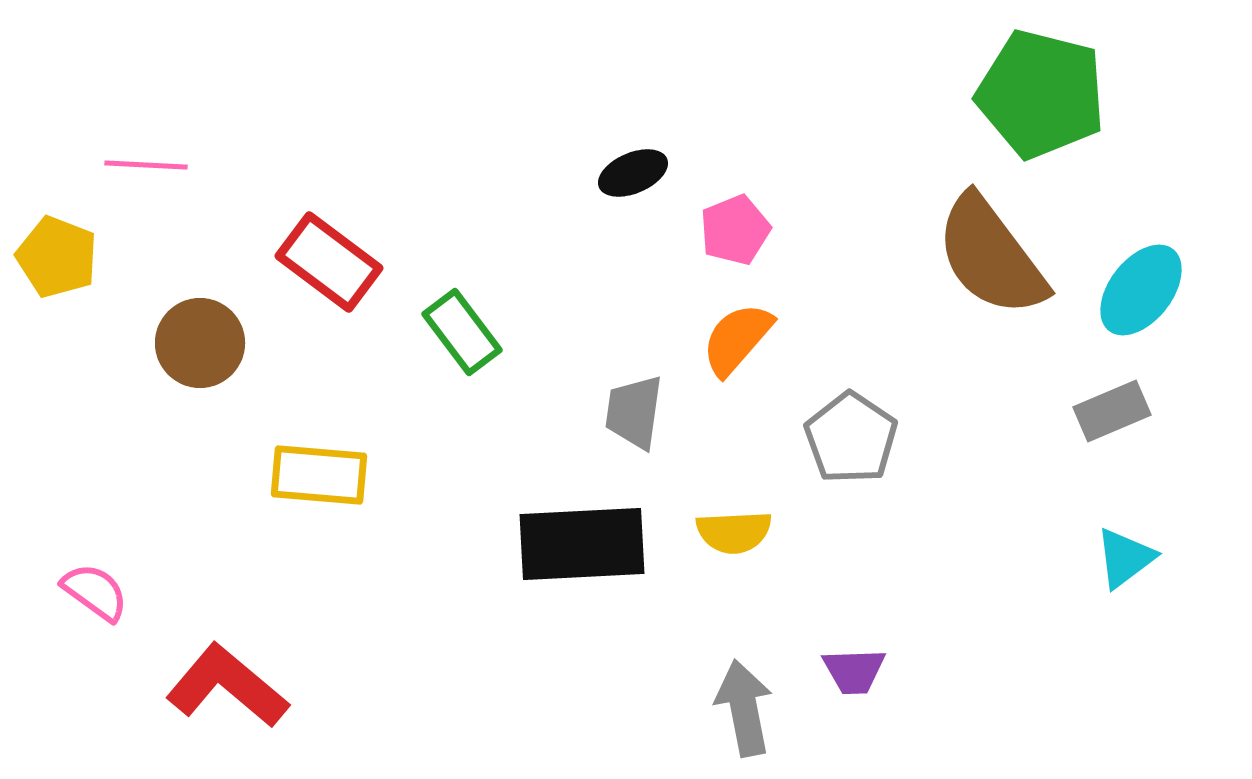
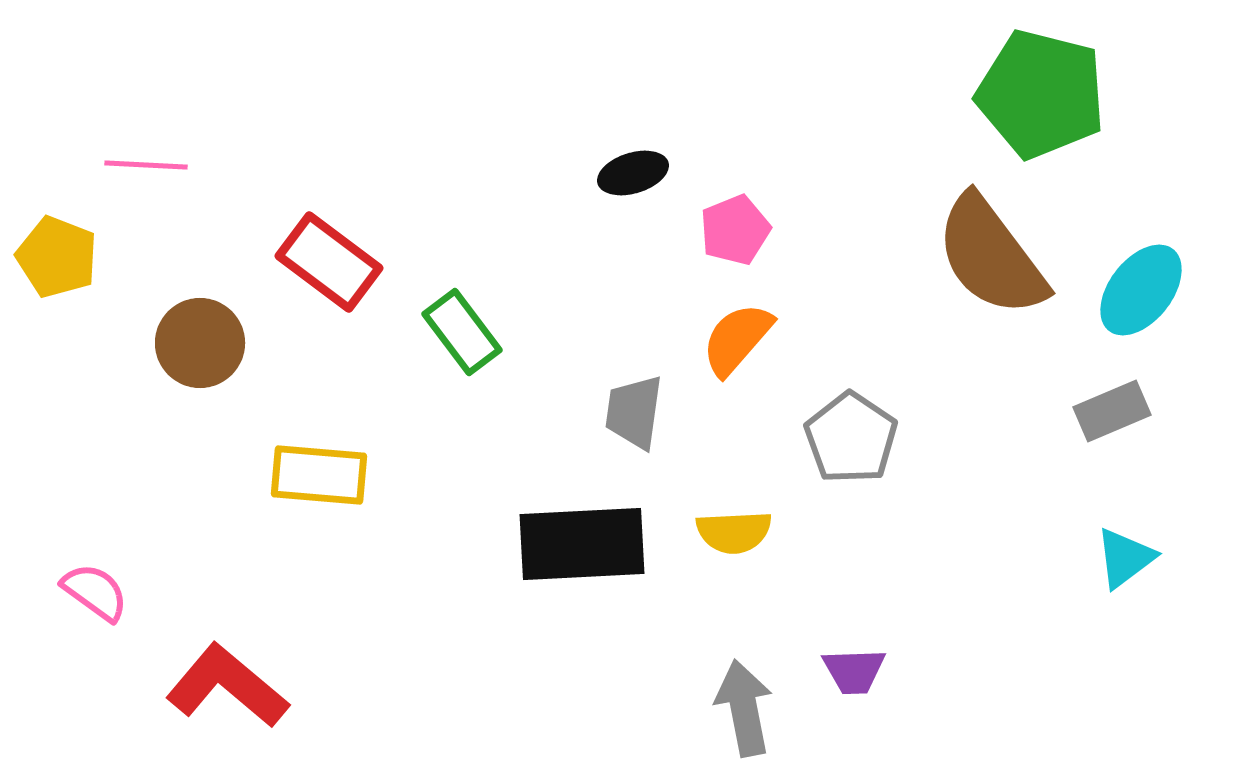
black ellipse: rotated 6 degrees clockwise
